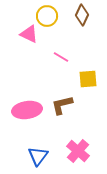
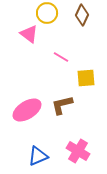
yellow circle: moved 3 px up
pink triangle: rotated 12 degrees clockwise
yellow square: moved 2 px left, 1 px up
pink ellipse: rotated 24 degrees counterclockwise
pink cross: rotated 10 degrees counterclockwise
blue triangle: rotated 30 degrees clockwise
